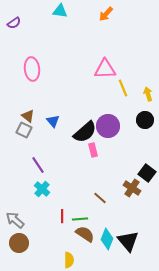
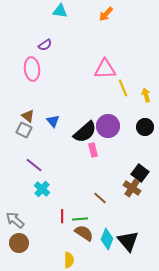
purple semicircle: moved 31 px right, 22 px down
yellow arrow: moved 2 px left, 1 px down
black circle: moved 7 px down
purple line: moved 4 px left; rotated 18 degrees counterclockwise
black square: moved 7 px left
brown semicircle: moved 1 px left, 1 px up
